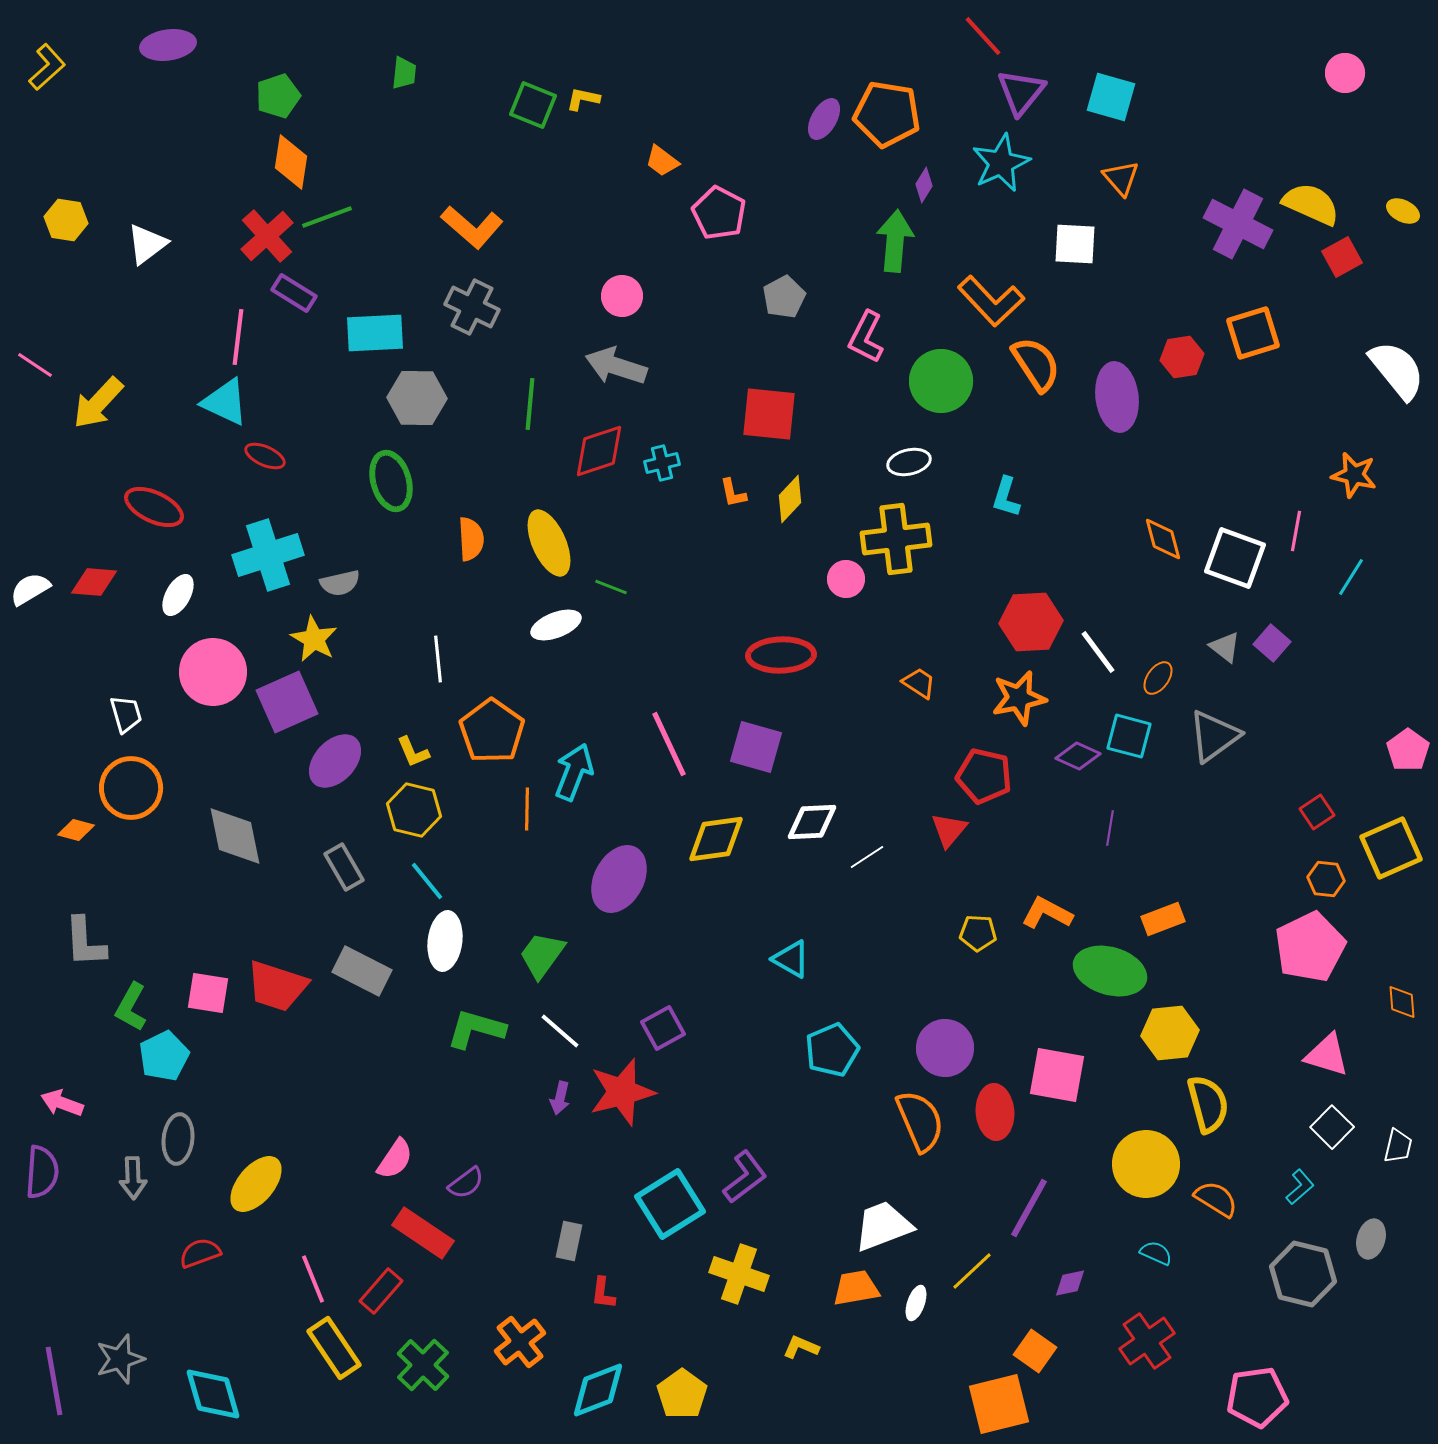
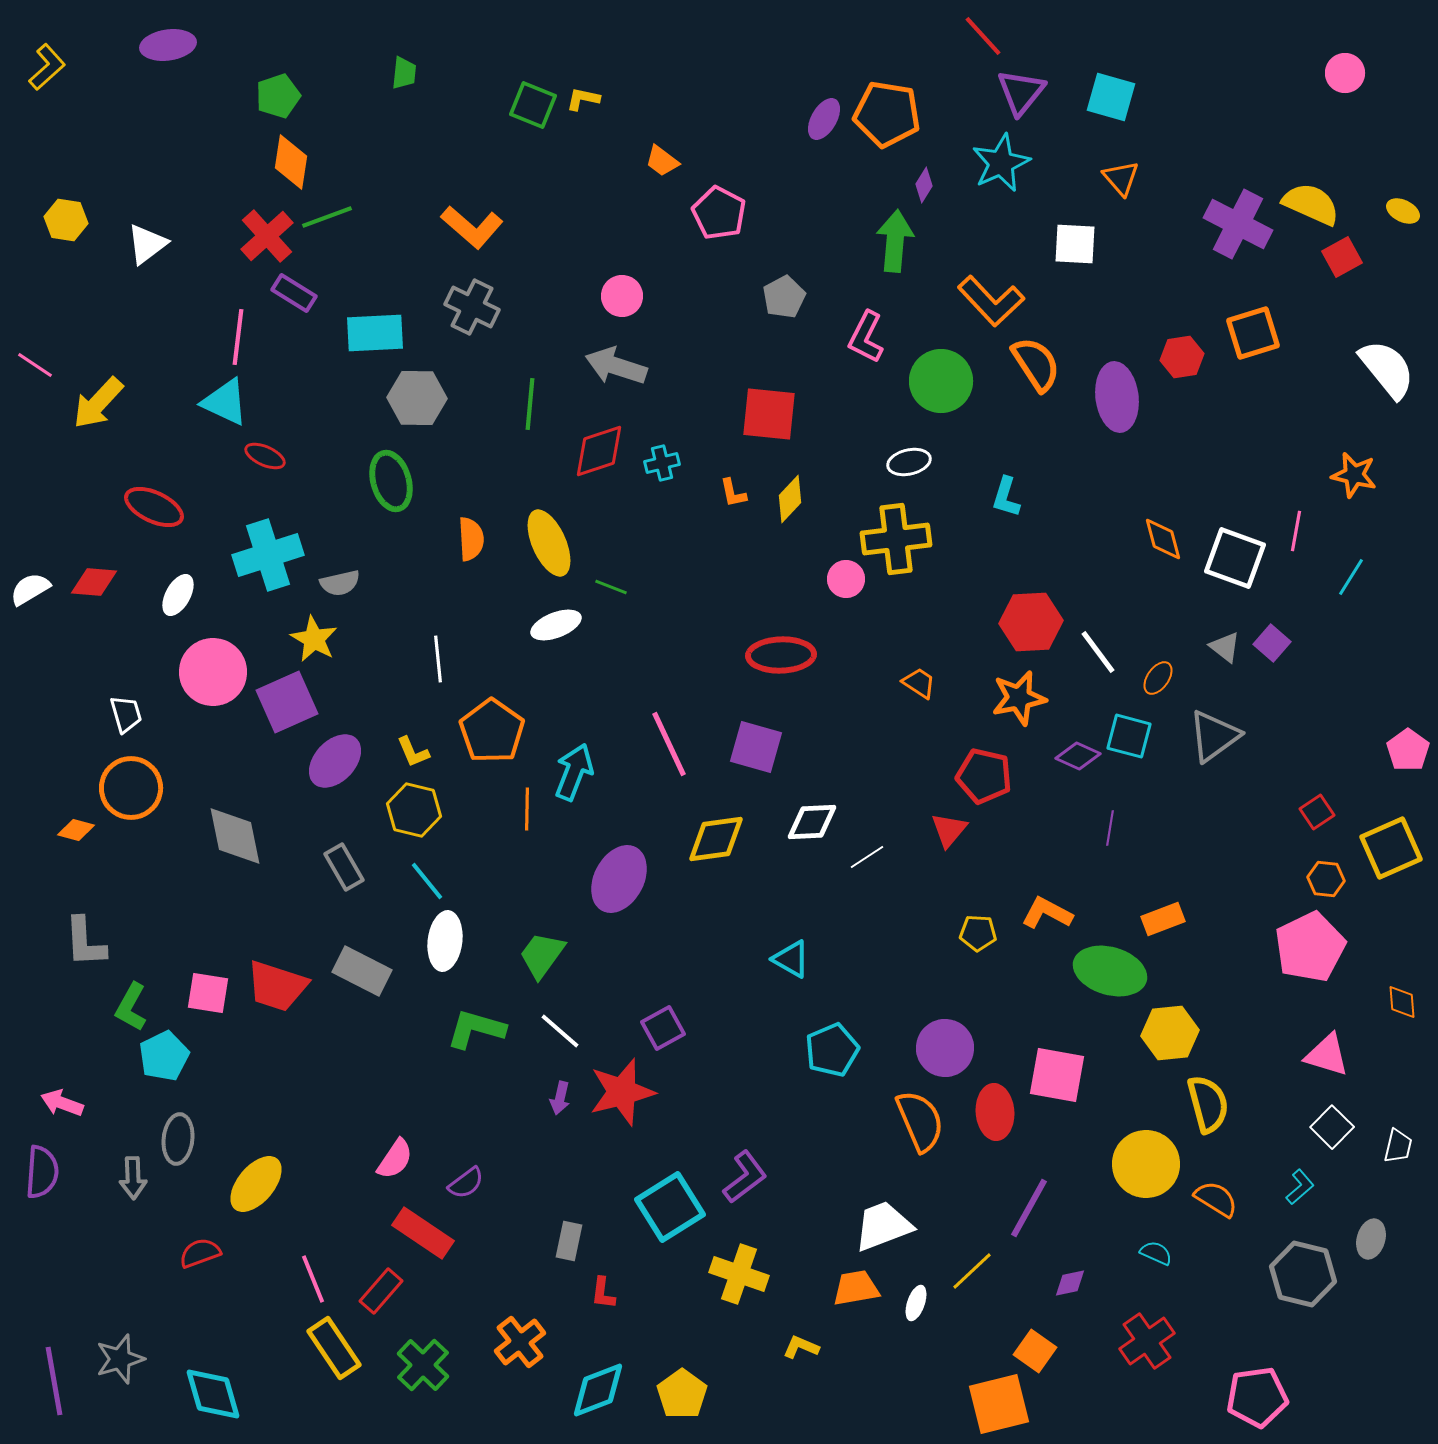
white semicircle at (1397, 370): moved 10 px left, 1 px up
cyan square at (670, 1204): moved 3 px down
